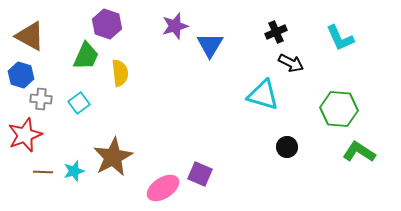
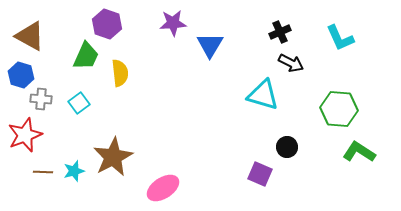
purple star: moved 2 px left, 3 px up; rotated 12 degrees clockwise
black cross: moved 4 px right
purple square: moved 60 px right
